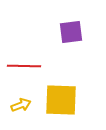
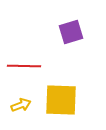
purple square: rotated 10 degrees counterclockwise
